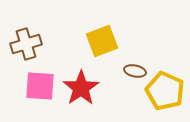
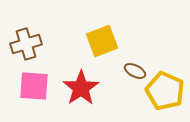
brown ellipse: rotated 15 degrees clockwise
pink square: moved 6 px left
